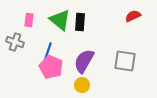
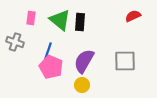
pink rectangle: moved 2 px right, 2 px up
gray square: rotated 10 degrees counterclockwise
